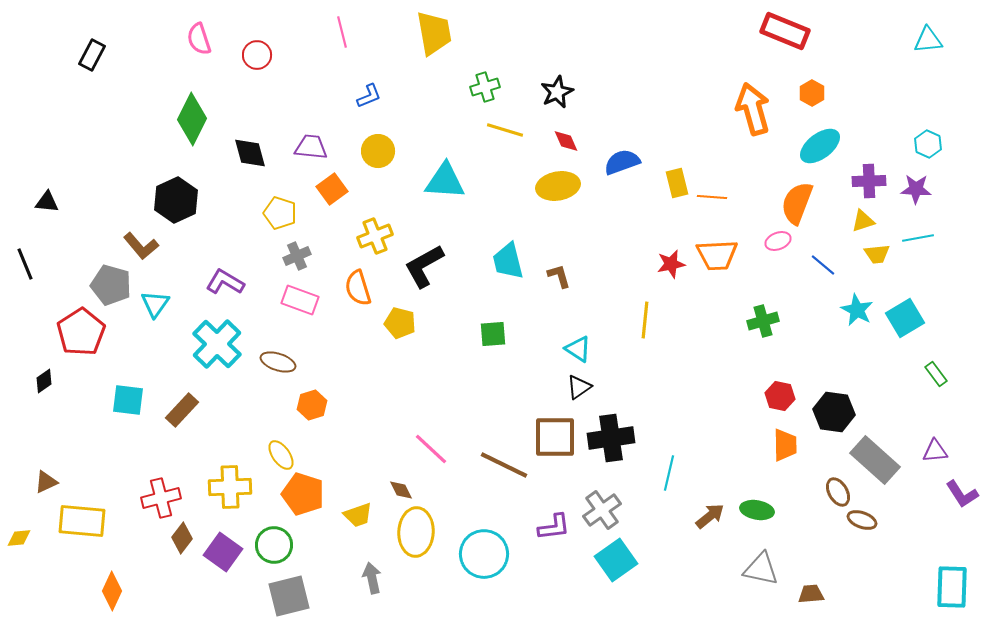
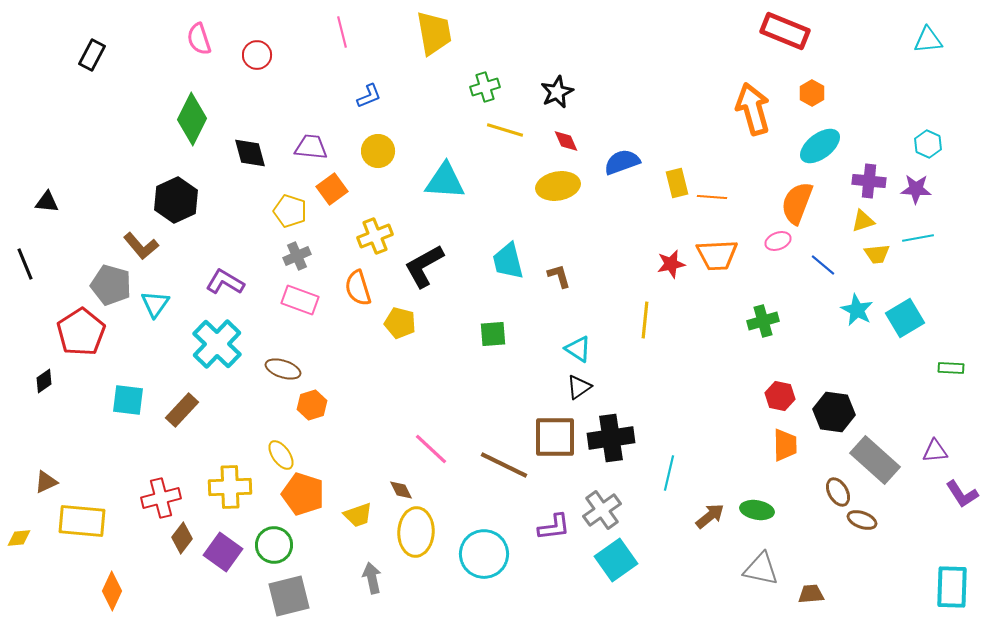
purple cross at (869, 181): rotated 8 degrees clockwise
yellow pentagon at (280, 213): moved 10 px right, 2 px up
brown ellipse at (278, 362): moved 5 px right, 7 px down
green rectangle at (936, 374): moved 15 px right, 6 px up; rotated 50 degrees counterclockwise
